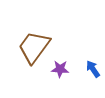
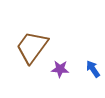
brown trapezoid: moved 2 px left
